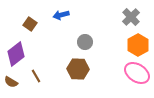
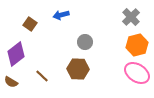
orange hexagon: moved 1 px left; rotated 15 degrees clockwise
brown line: moved 6 px right; rotated 16 degrees counterclockwise
